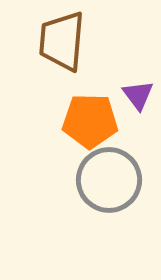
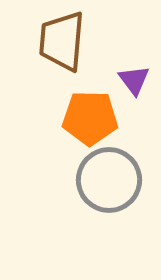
purple triangle: moved 4 px left, 15 px up
orange pentagon: moved 3 px up
